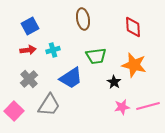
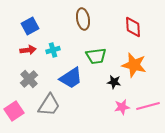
black star: rotated 24 degrees counterclockwise
pink square: rotated 12 degrees clockwise
